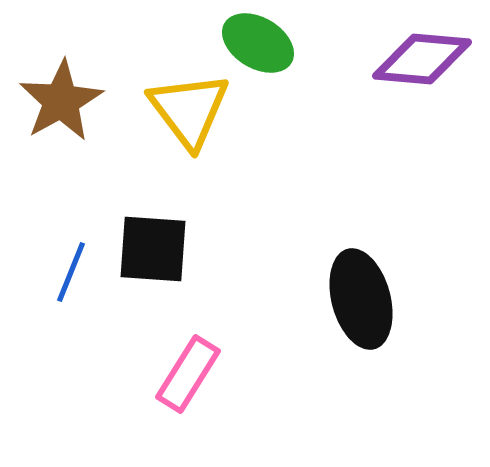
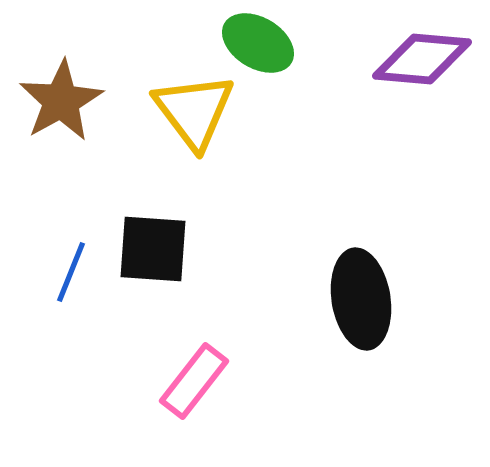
yellow triangle: moved 5 px right, 1 px down
black ellipse: rotated 6 degrees clockwise
pink rectangle: moved 6 px right, 7 px down; rotated 6 degrees clockwise
